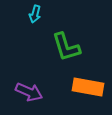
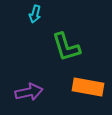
purple arrow: rotated 36 degrees counterclockwise
